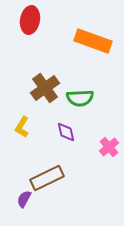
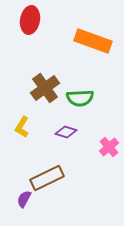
purple diamond: rotated 60 degrees counterclockwise
